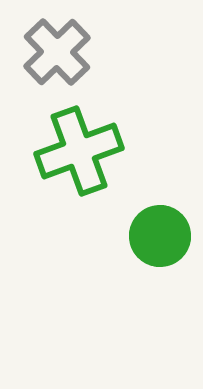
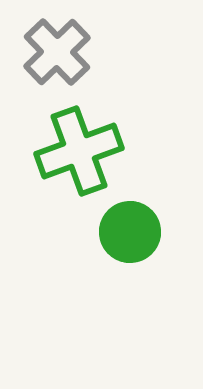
green circle: moved 30 px left, 4 px up
